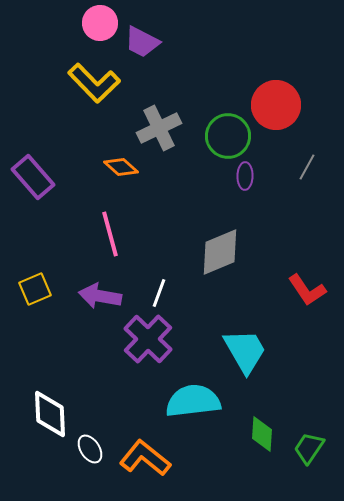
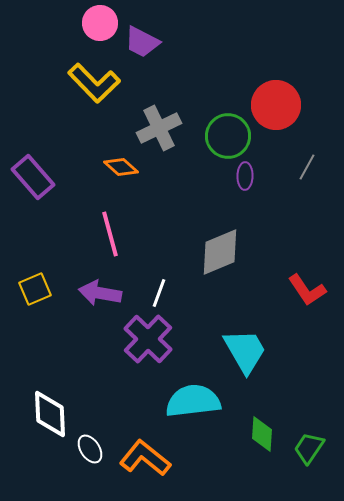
purple arrow: moved 3 px up
